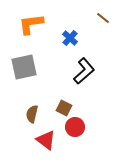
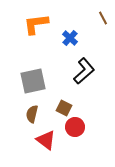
brown line: rotated 24 degrees clockwise
orange L-shape: moved 5 px right
gray square: moved 9 px right, 14 px down
